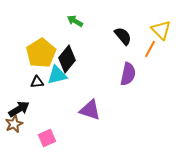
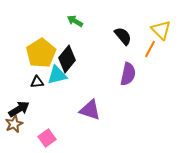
pink square: rotated 12 degrees counterclockwise
